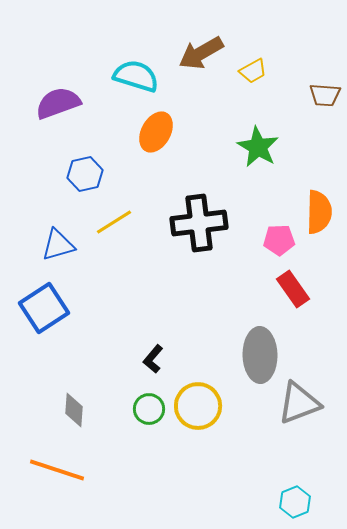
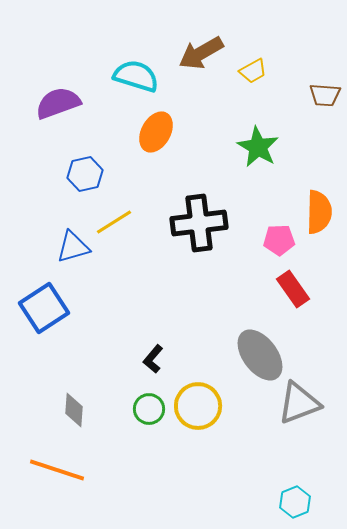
blue triangle: moved 15 px right, 2 px down
gray ellipse: rotated 36 degrees counterclockwise
